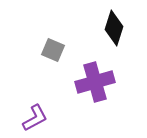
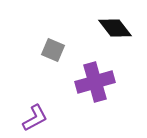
black diamond: moved 1 px right; rotated 56 degrees counterclockwise
